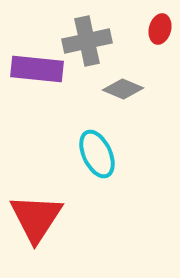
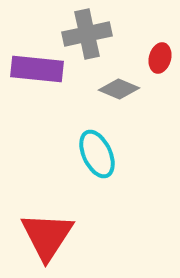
red ellipse: moved 29 px down
gray cross: moved 7 px up
gray diamond: moved 4 px left
red triangle: moved 11 px right, 18 px down
